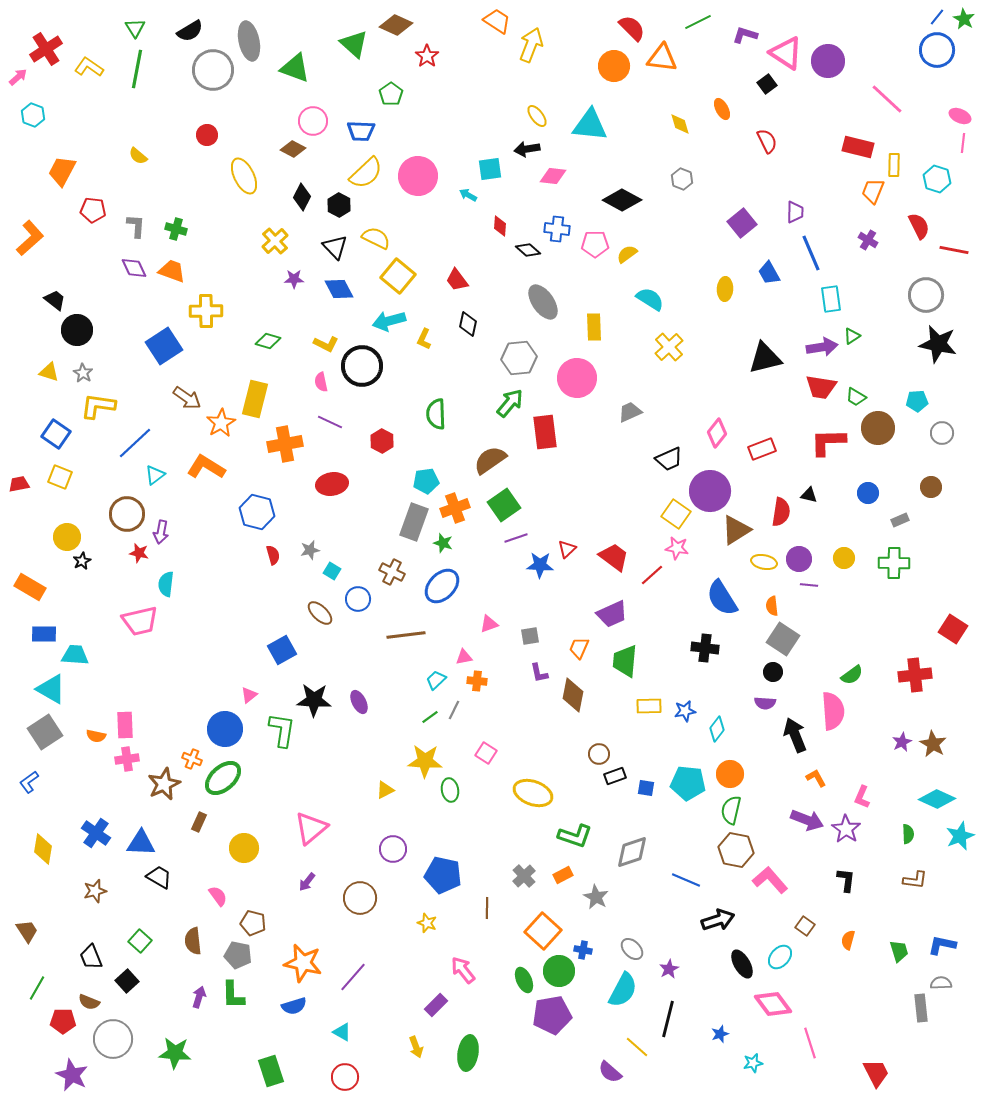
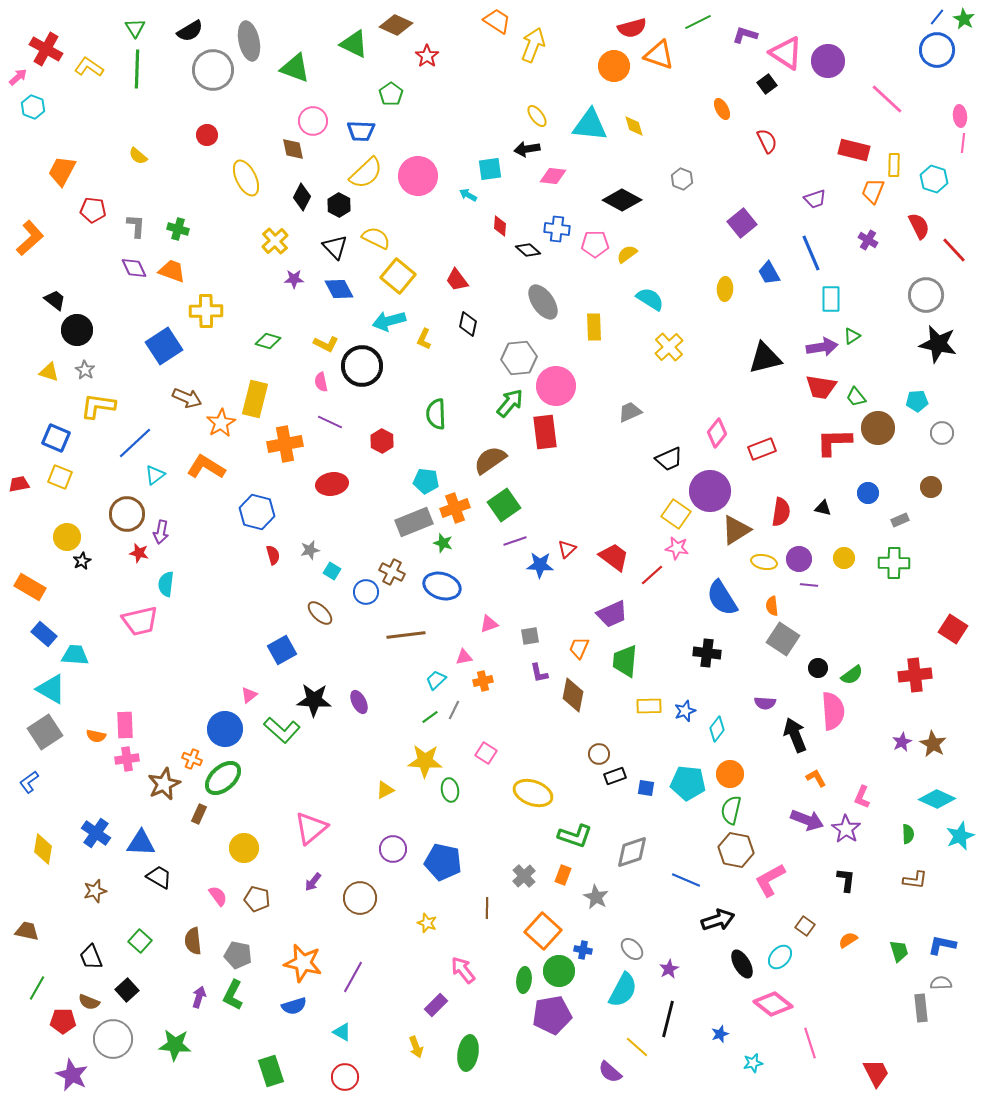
red semicircle at (632, 28): rotated 120 degrees clockwise
green triangle at (354, 44): rotated 16 degrees counterclockwise
yellow arrow at (531, 45): moved 2 px right
red cross at (46, 49): rotated 28 degrees counterclockwise
orange triangle at (662, 58): moved 3 px left, 3 px up; rotated 12 degrees clockwise
green line at (137, 69): rotated 9 degrees counterclockwise
cyan hexagon at (33, 115): moved 8 px up
pink ellipse at (960, 116): rotated 60 degrees clockwise
yellow diamond at (680, 124): moved 46 px left, 2 px down
red rectangle at (858, 147): moved 4 px left, 3 px down
brown diamond at (293, 149): rotated 50 degrees clockwise
yellow ellipse at (244, 176): moved 2 px right, 2 px down
cyan hexagon at (937, 179): moved 3 px left
purple trapezoid at (795, 212): moved 20 px right, 13 px up; rotated 70 degrees clockwise
green cross at (176, 229): moved 2 px right
red line at (954, 250): rotated 36 degrees clockwise
cyan rectangle at (831, 299): rotated 8 degrees clockwise
gray star at (83, 373): moved 2 px right, 3 px up
pink circle at (577, 378): moved 21 px left, 8 px down
green trapezoid at (856, 397): rotated 20 degrees clockwise
brown arrow at (187, 398): rotated 12 degrees counterclockwise
blue square at (56, 434): moved 4 px down; rotated 12 degrees counterclockwise
red L-shape at (828, 442): moved 6 px right
cyan pentagon at (426, 481): rotated 15 degrees clockwise
black triangle at (809, 495): moved 14 px right, 13 px down
gray rectangle at (414, 522): rotated 48 degrees clockwise
purple line at (516, 538): moved 1 px left, 3 px down
blue ellipse at (442, 586): rotated 63 degrees clockwise
blue circle at (358, 599): moved 8 px right, 7 px up
blue rectangle at (44, 634): rotated 40 degrees clockwise
black cross at (705, 648): moved 2 px right, 5 px down
black circle at (773, 672): moved 45 px right, 4 px up
orange cross at (477, 681): moved 6 px right; rotated 18 degrees counterclockwise
blue star at (685, 711): rotated 10 degrees counterclockwise
green L-shape at (282, 730): rotated 123 degrees clockwise
brown rectangle at (199, 822): moved 8 px up
blue pentagon at (443, 875): moved 13 px up
orange rectangle at (563, 875): rotated 42 degrees counterclockwise
pink L-shape at (770, 880): rotated 78 degrees counterclockwise
purple arrow at (307, 882): moved 6 px right
brown pentagon at (253, 923): moved 4 px right, 24 px up
brown trapezoid at (27, 931): rotated 45 degrees counterclockwise
orange semicircle at (848, 940): rotated 42 degrees clockwise
purple line at (353, 977): rotated 12 degrees counterclockwise
green ellipse at (524, 980): rotated 30 degrees clockwise
black square at (127, 981): moved 9 px down
green L-shape at (233, 995): rotated 28 degrees clockwise
pink diamond at (773, 1004): rotated 15 degrees counterclockwise
green star at (175, 1053): moved 8 px up
